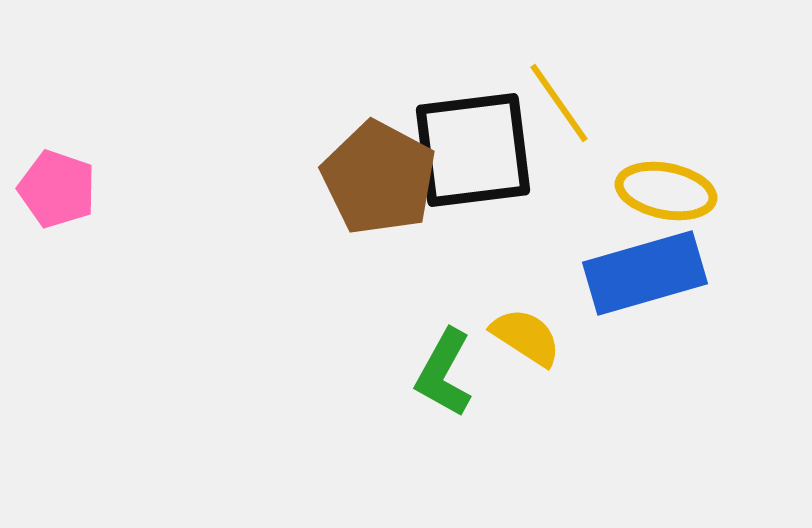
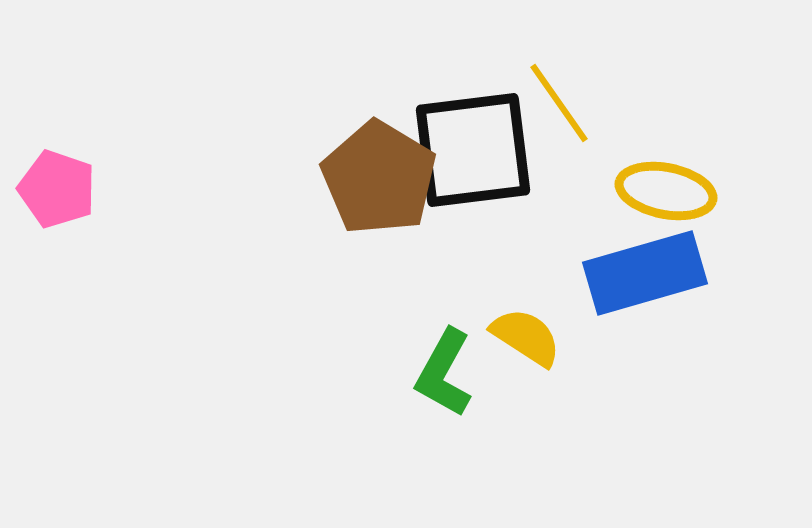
brown pentagon: rotated 3 degrees clockwise
